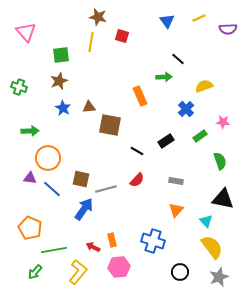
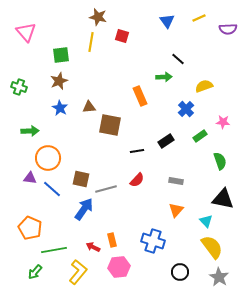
blue star at (63, 108): moved 3 px left
black line at (137, 151): rotated 40 degrees counterclockwise
gray star at (219, 277): rotated 18 degrees counterclockwise
